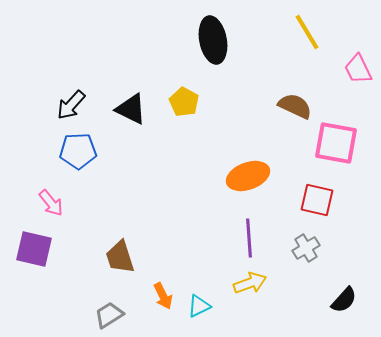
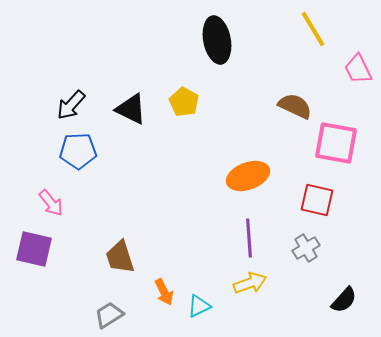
yellow line: moved 6 px right, 3 px up
black ellipse: moved 4 px right
orange arrow: moved 1 px right, 4 px up
